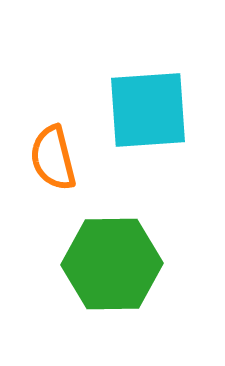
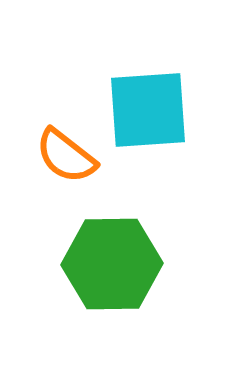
orange semicircle: moved 13 px right, 2 px up; rotated 38 degrees counterclockwise
